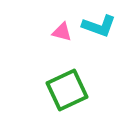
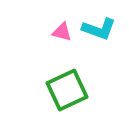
cyan L-shape: moved 3 px down
